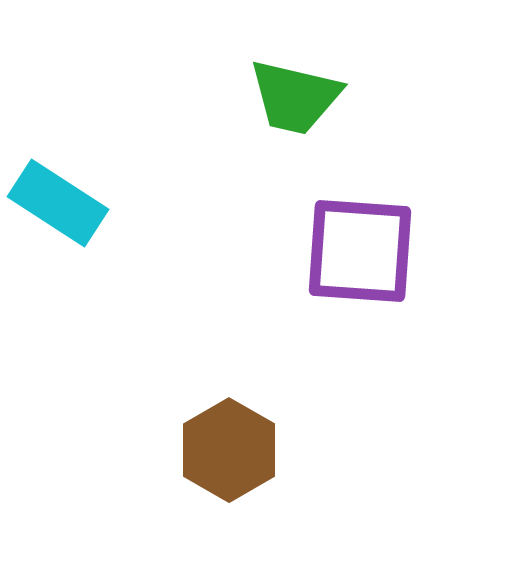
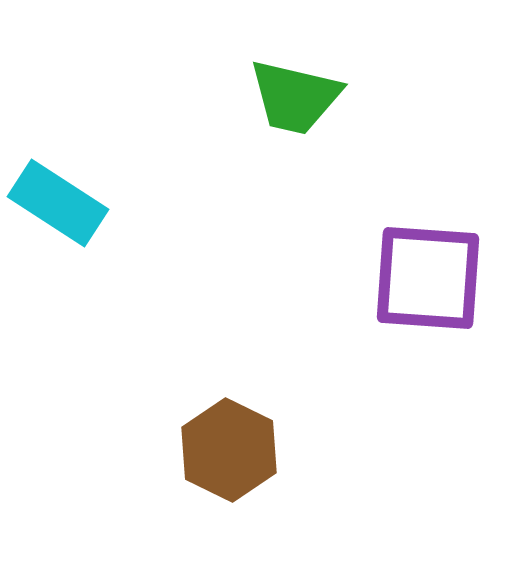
purple square: moved 68 px right, 27 px down
brown hexagon: rotated 4 degrees counterclockwise
